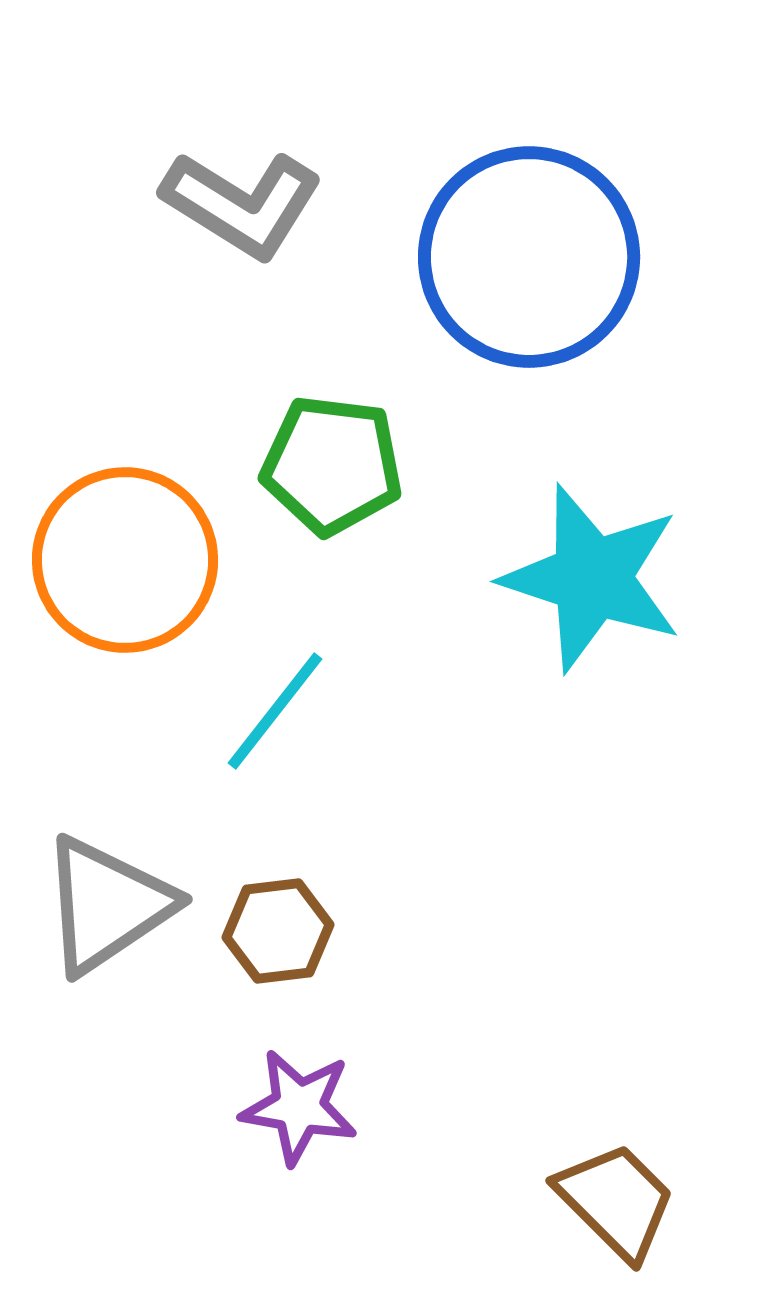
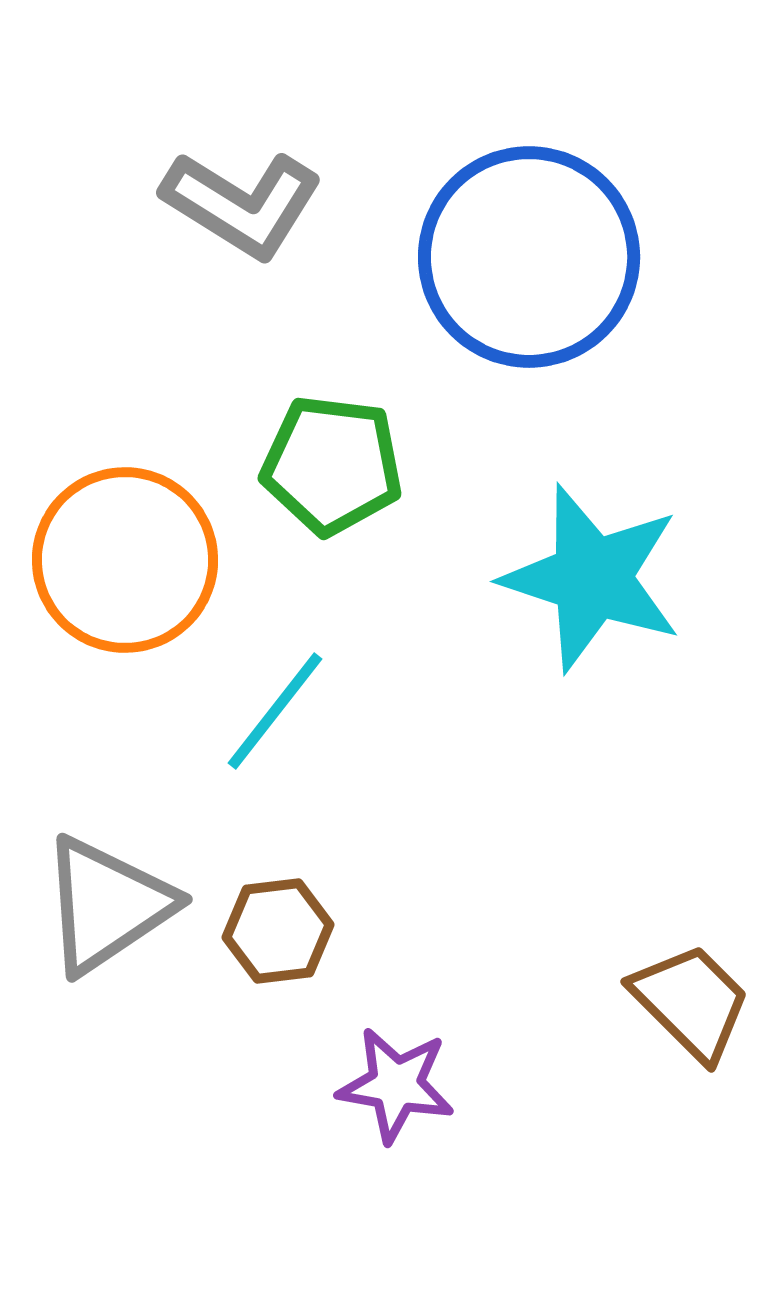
purple star: moved 97 px right, 22 px up
brown trapezoid: moved 75 px right, 199 px up
